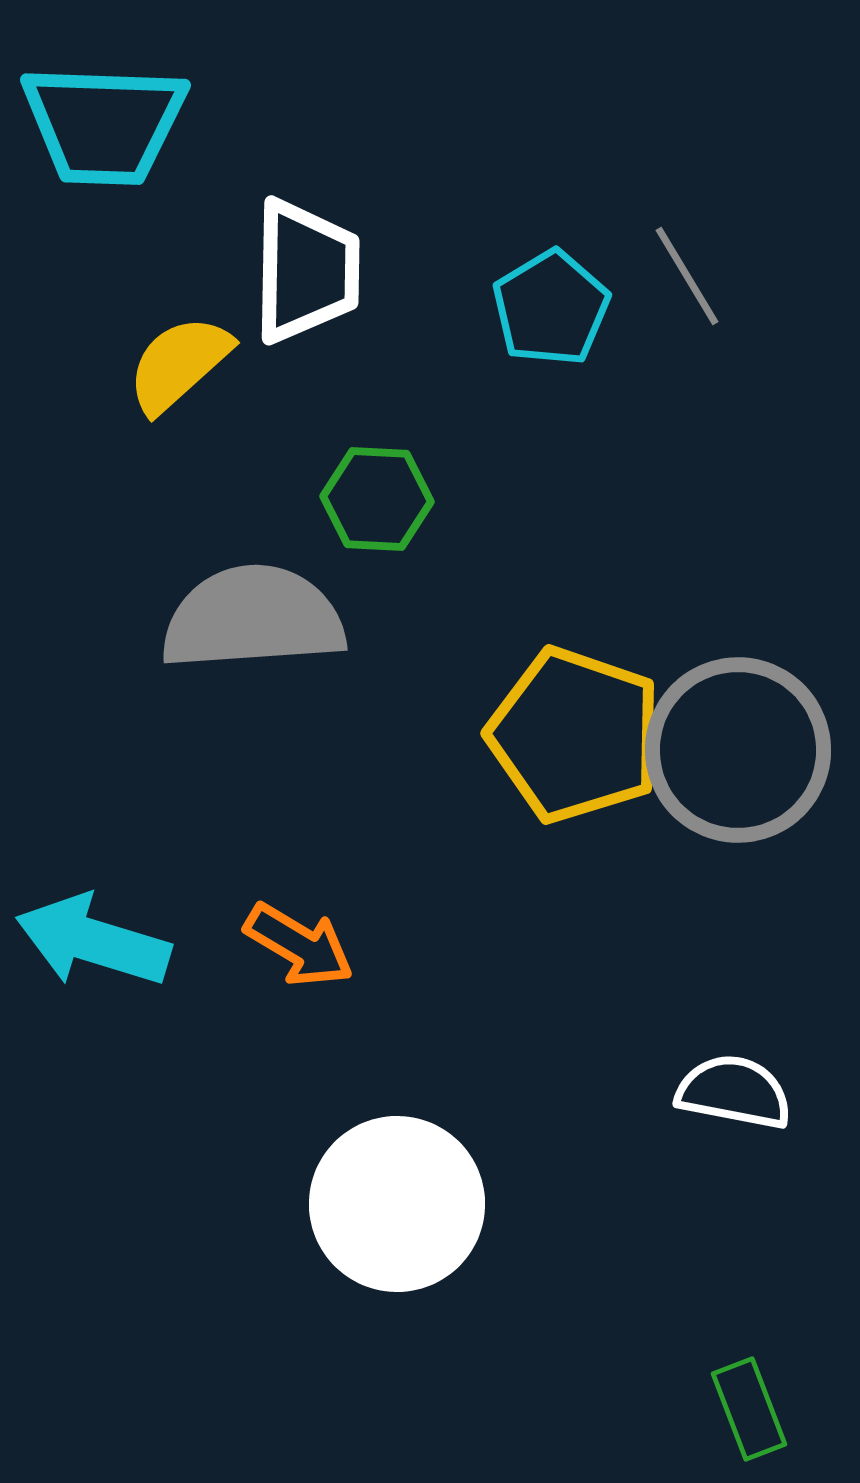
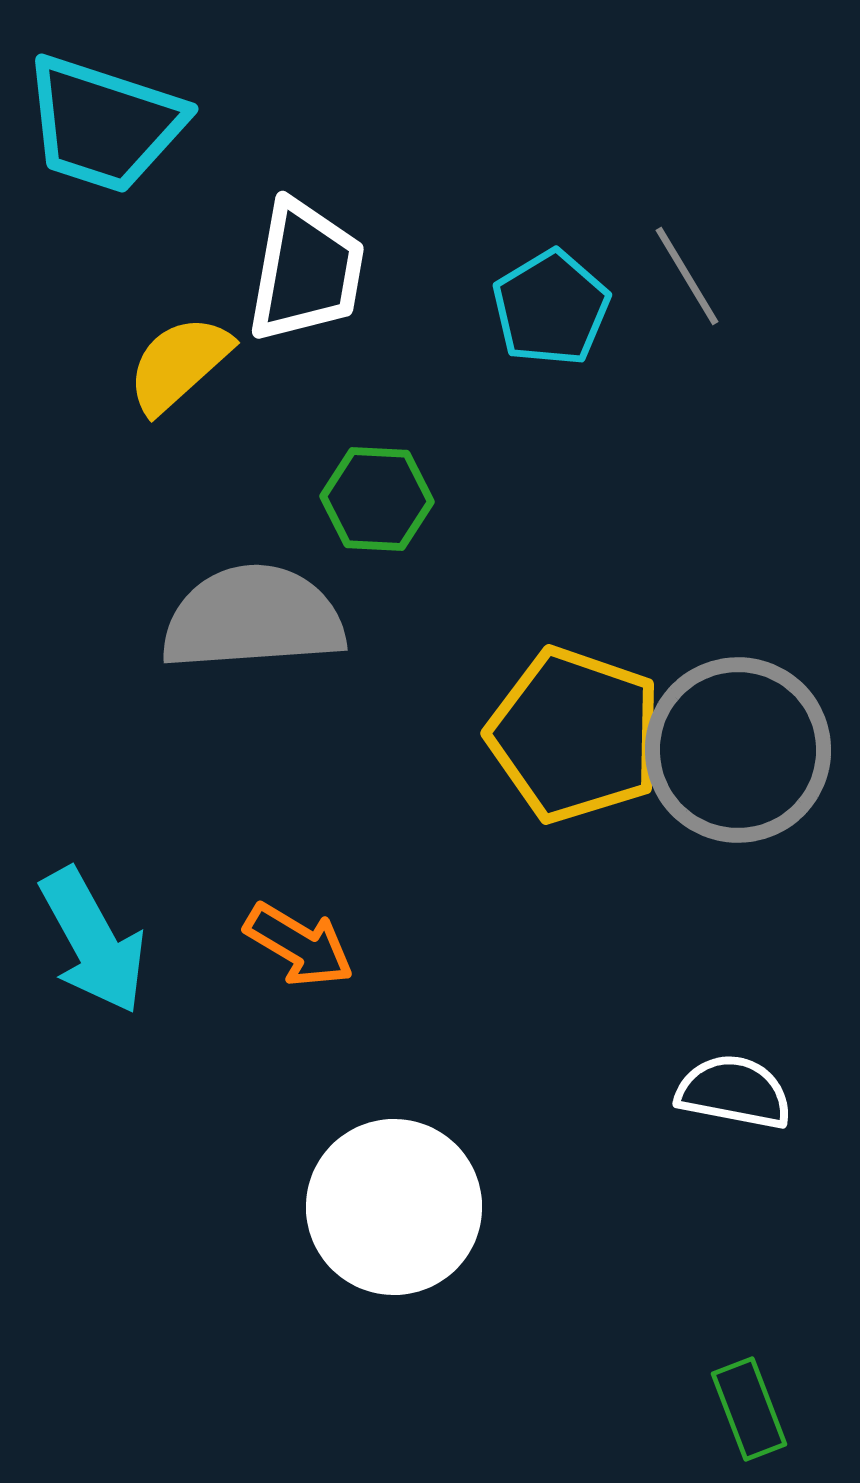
cyan trapezoid: rotated 16 degrees clockwise
white trapezoid: rotated 9 degrees clockwise
cyan arrow: rotated 136 degrees counterclockwise
white circle: moved 3 px left, 3 px down
